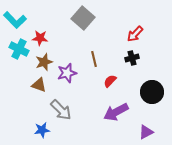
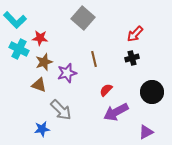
red semicircle: moved 4 px left, 9 px down
blue star: moved 1 px up
